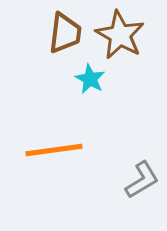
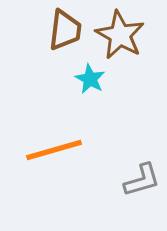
brown trapezoid: moved 3 px up
orange line: rotated 8 degrees counterclockwise
gray L-shape: rotated 15 degrees clockwise
